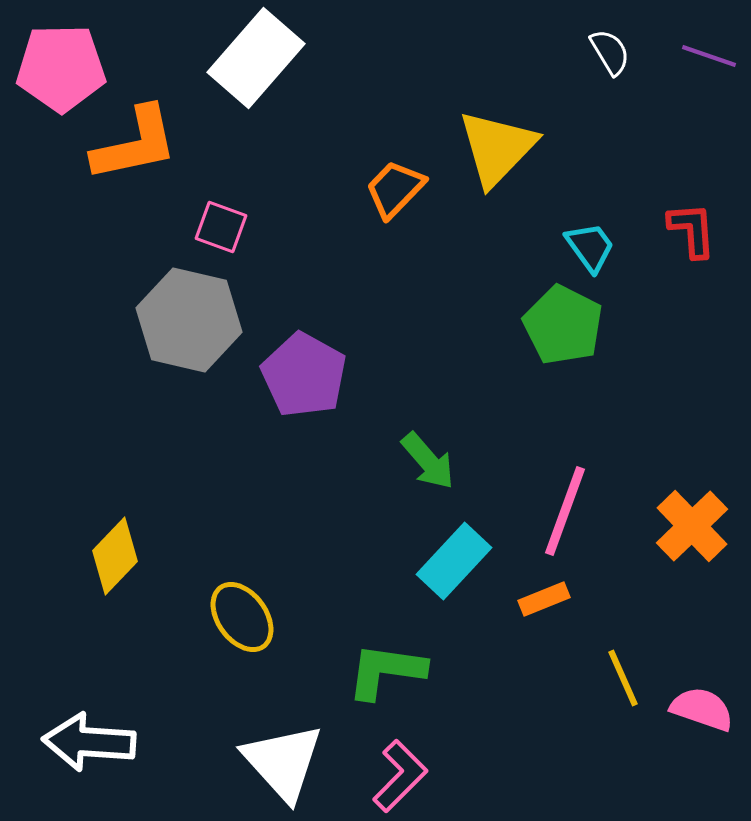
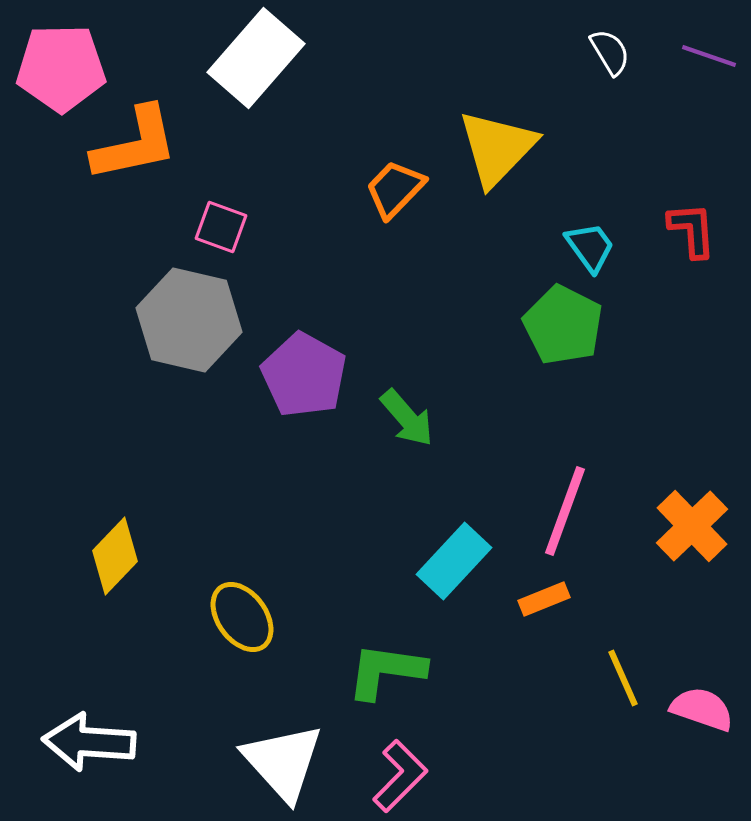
green arrow: moved 21 px left, 43 px up
